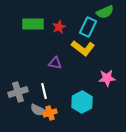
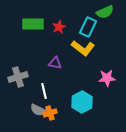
gray cross: moved 15 px up
